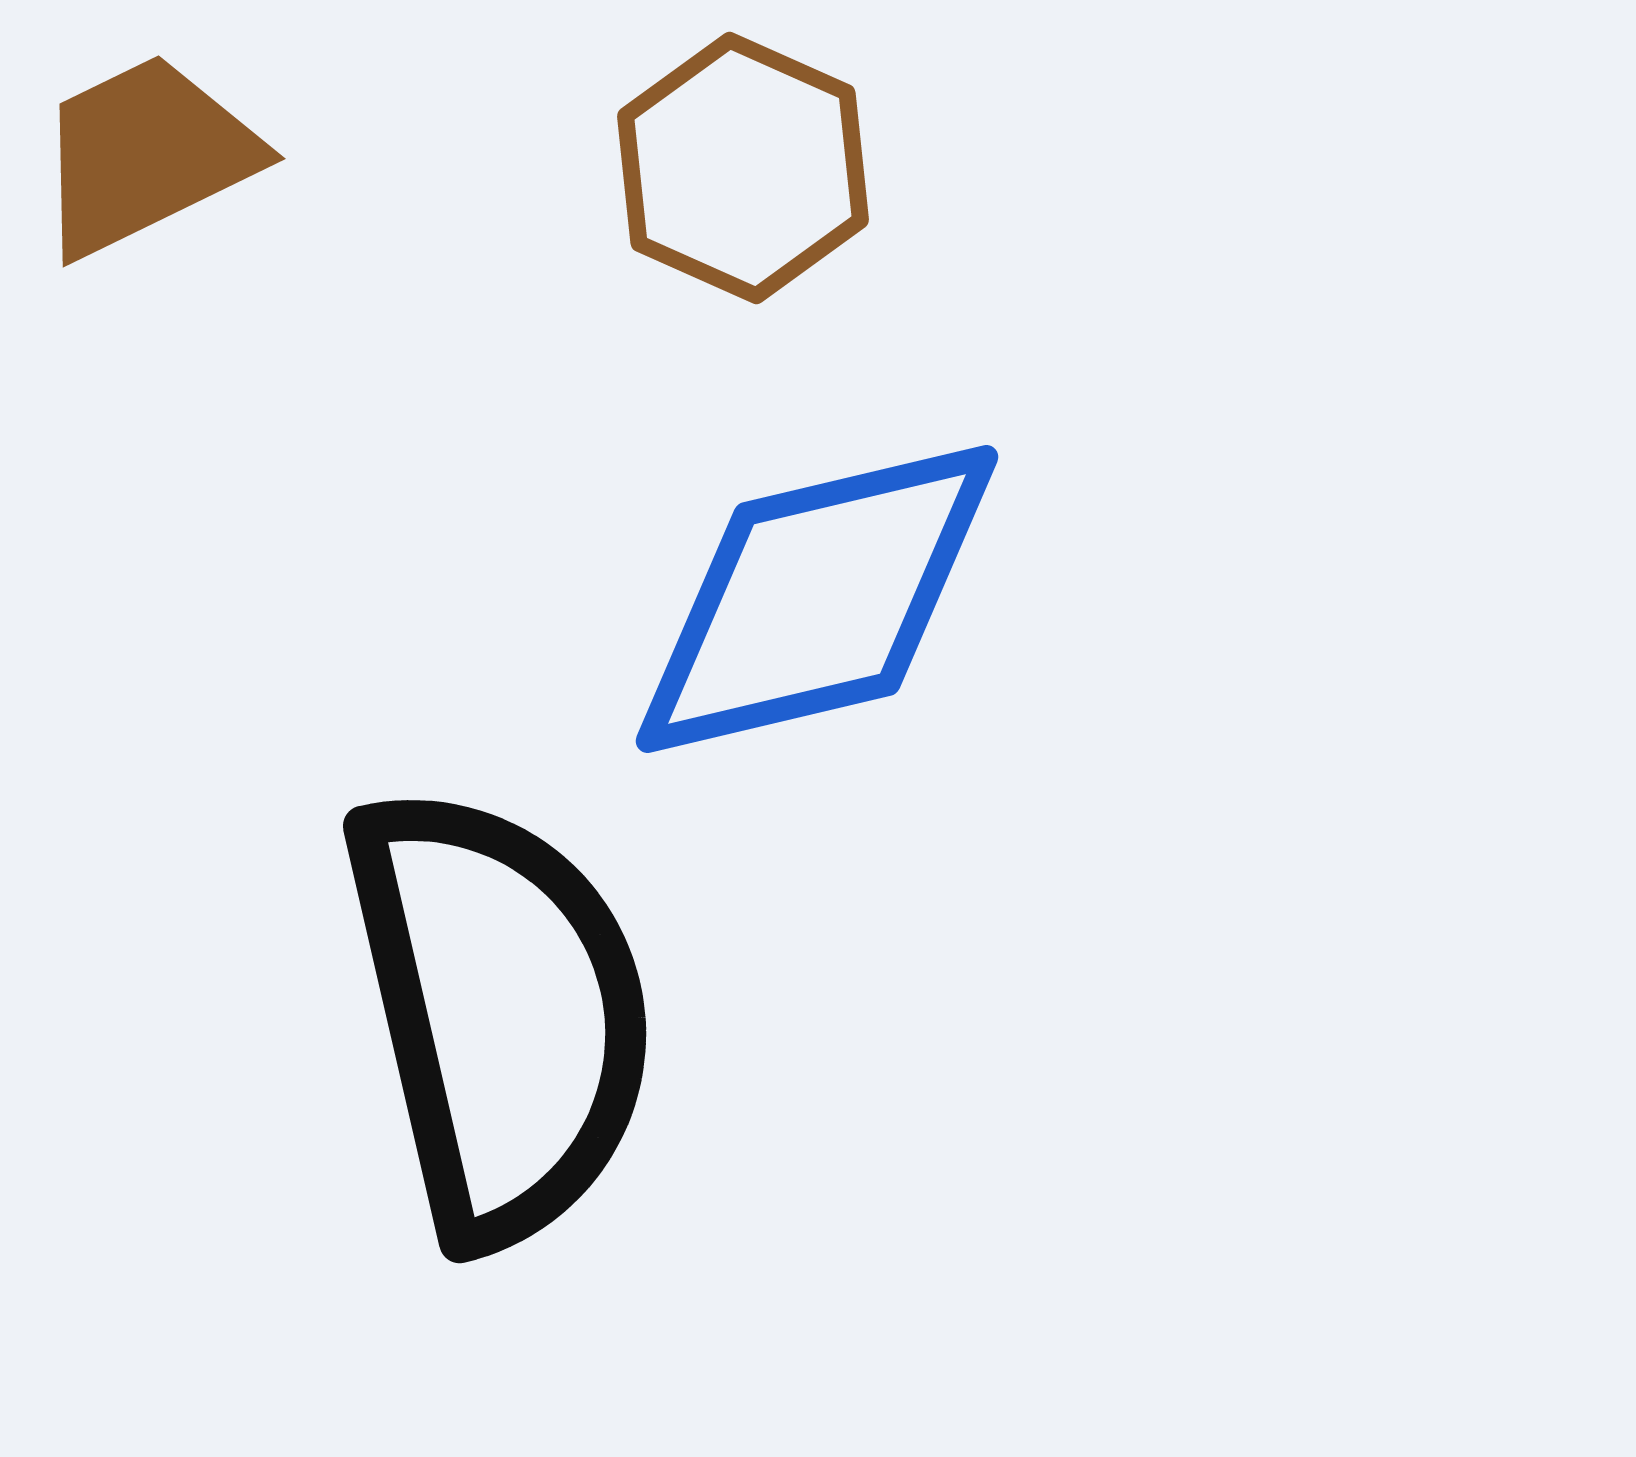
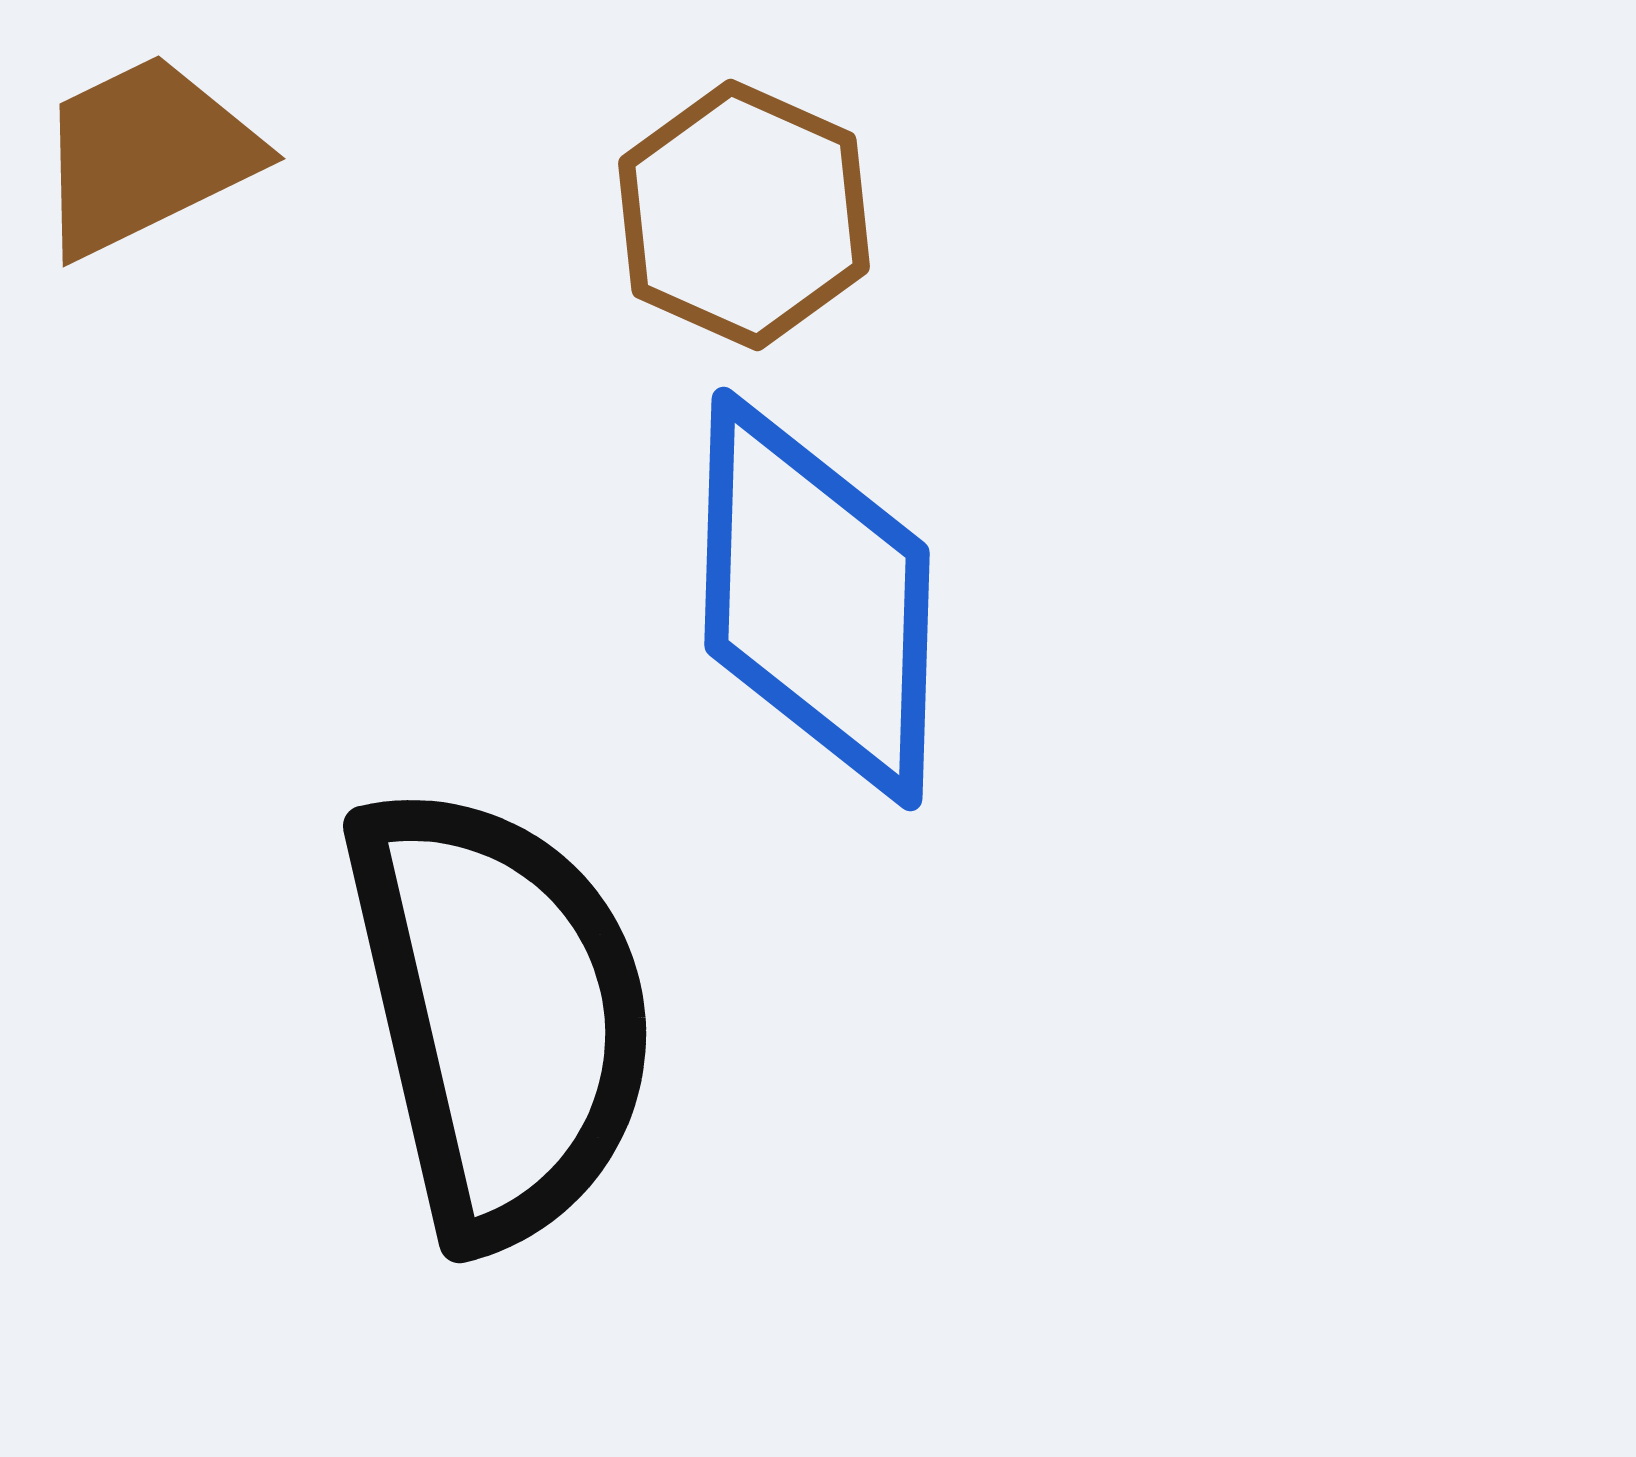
brown hexagon: moved 1 px right, 47 px down
blue diamond: rotated 75 degrees counterclockwise
